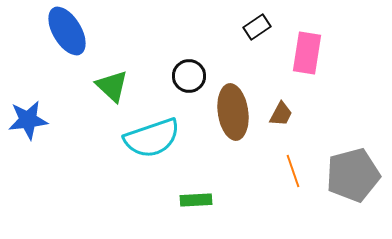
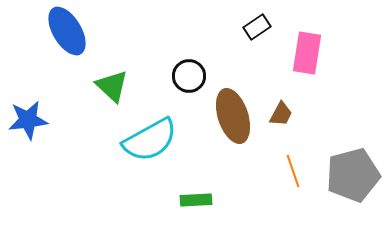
brown ellipse: moved 4 px down; rotated 10 degrees counterclockwise
cyan semicircle: moved 2 px left, 2 px down; rotated 10 degrees counterclockwise
